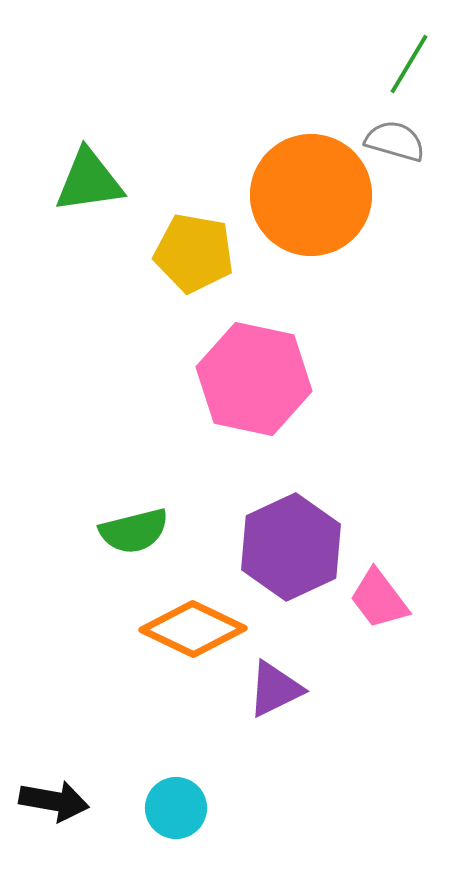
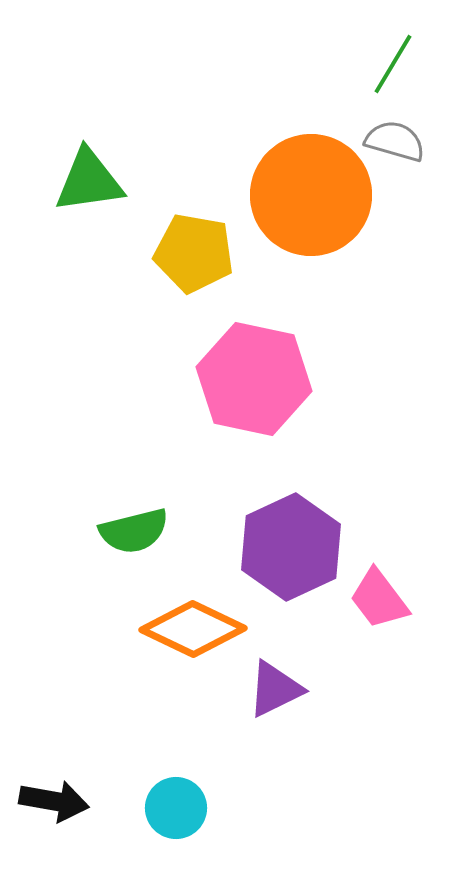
green line: moved 16 px left
